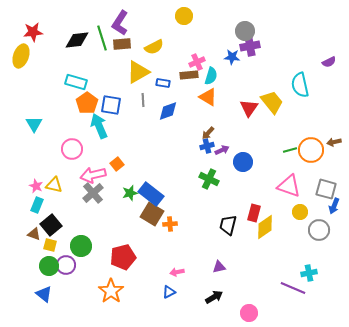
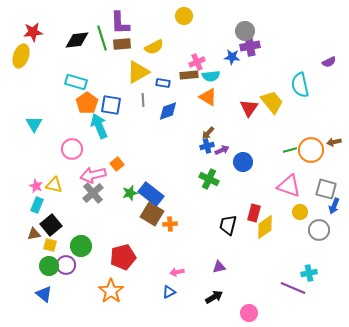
purple L-shape at (120, 23): rotated 35 degrees counterclockwise
cyan semicircle at (211, 76): rotated 66 degrees clockwise
brown triangle at (34, 234): rotated 32 degrees counterclockwise
